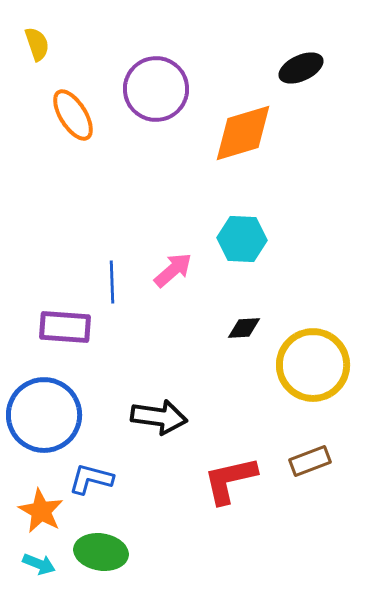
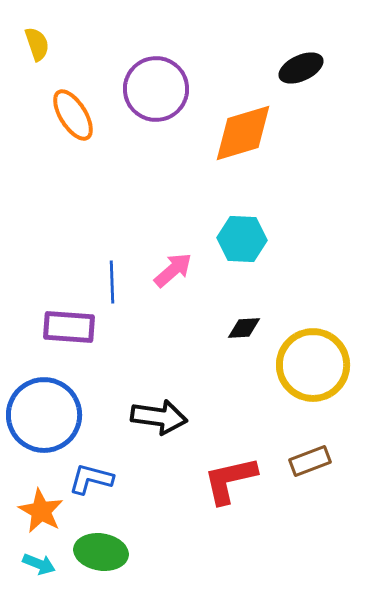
purple rectangle: moved 4 px right
